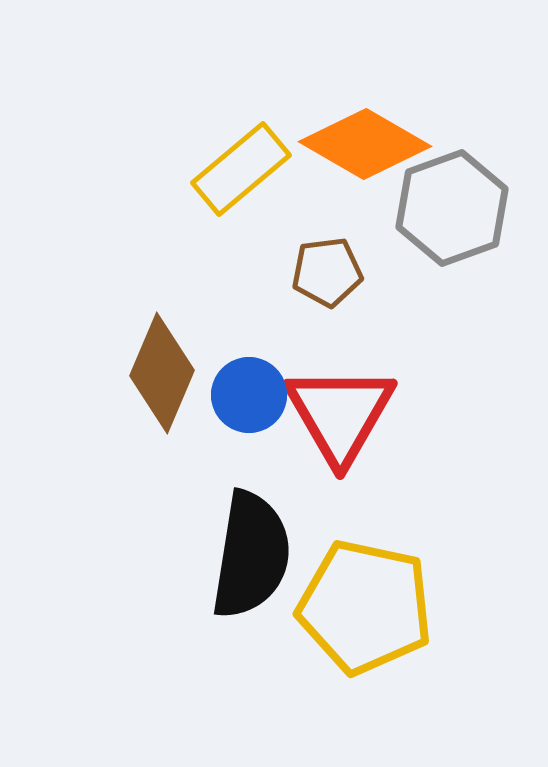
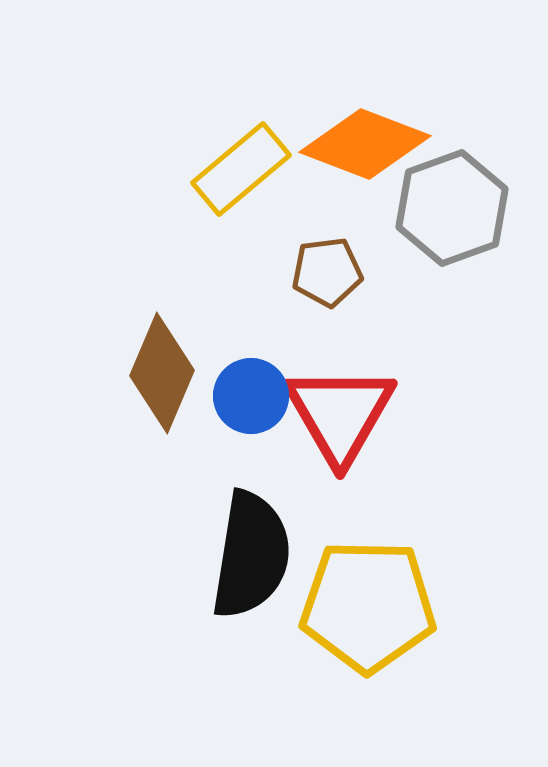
orange diamond: rotated 9 degrees counterclockwise
blue circle: moved 2 px right, 1 px down
yellow pentagon: moved 3 px right, 1 px up; rotated 11 degrees counterclockwise
